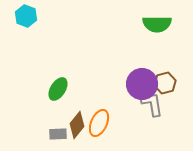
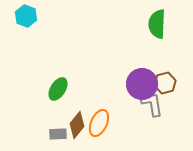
green semicircle: rotated 92 degrees clockwise
